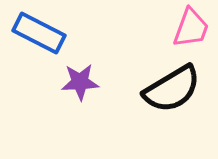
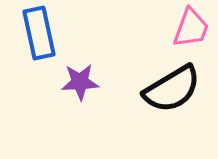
blue rectangle: rotated 51 degrees clockwise
